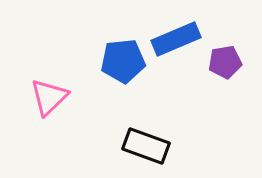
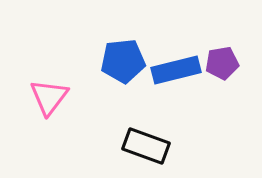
blue rectangle: moved 31 px down; rotated 9 degrees clockwise
purple pentagon: moved 3 px left, 1 px down
pink triangle: rotated 9 degrees counterclockwise
